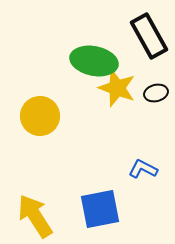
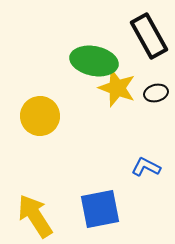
blue L-shape: moved 3 px right, 2 px up
